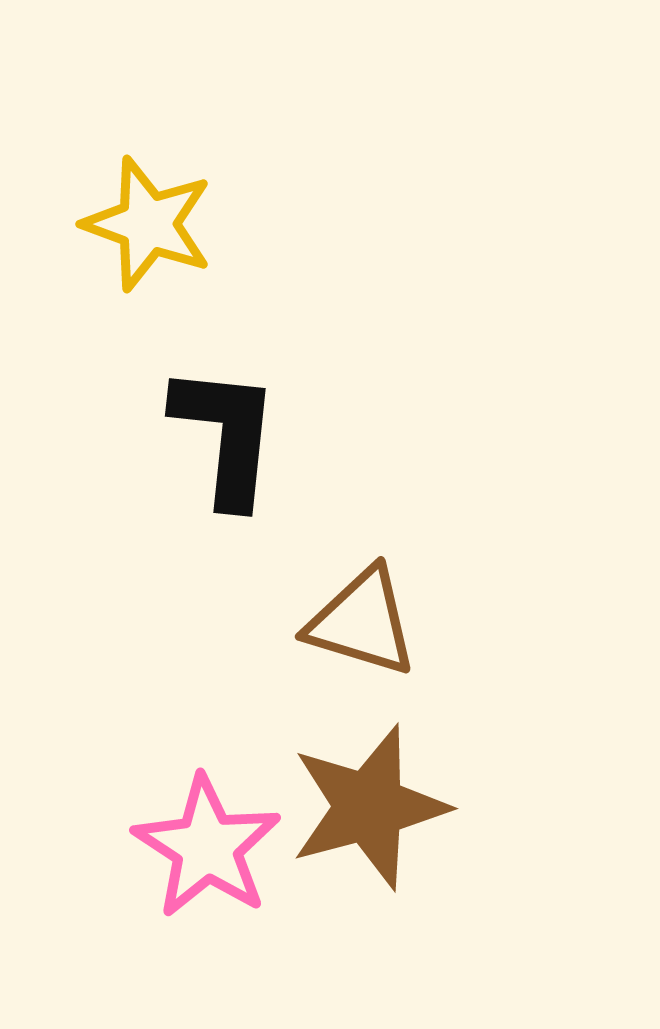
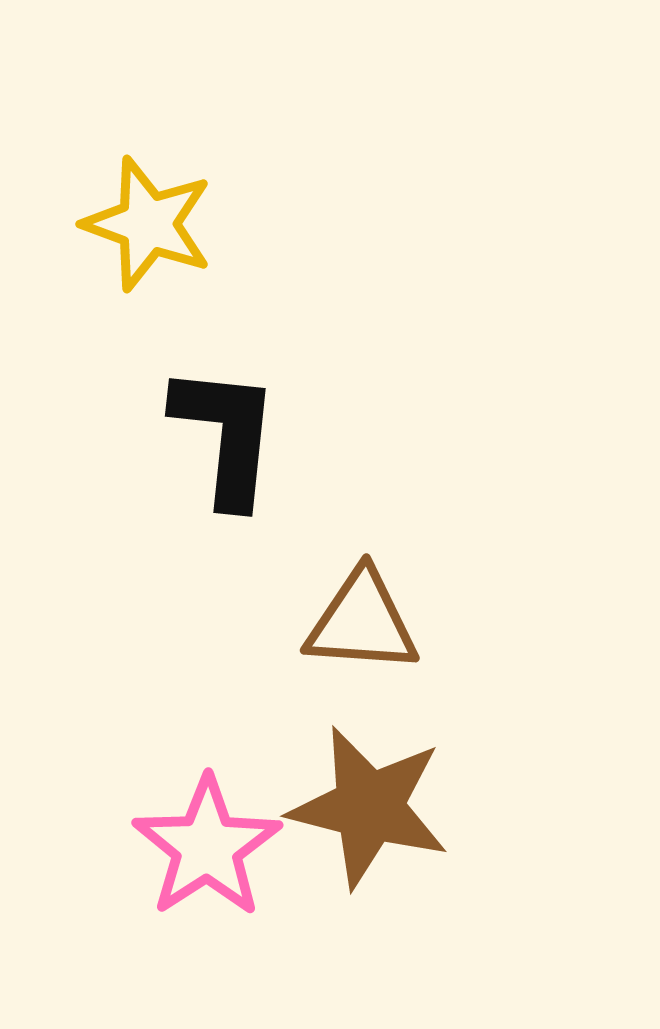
brown triangle: rotated 13 degrees counterclockwise
brown star: rotated 29 degrees clockwise
pink star: rotated 6 degrees clockwise
